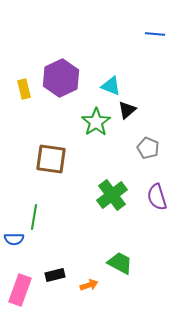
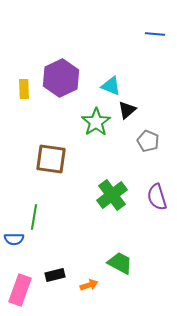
yellow rectangle: rotated 12 degrees clockwise
gray pentagon: moved 7 px up
